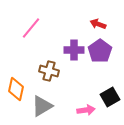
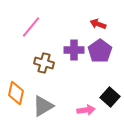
pink line: moved 1 px up
brown cross: moved 5 px left, 8 px up
orange diamond: moved 4 px down
black square: rotated 18 degrees counterclockwise
gray triangle: moved 1 px right
